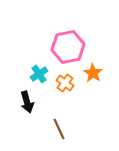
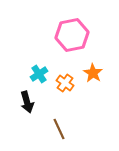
pink hexagon: moved 4 px right, 12 px up
